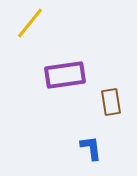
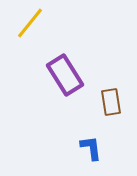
purple rectangle: rotated 66 degrees clockwise
